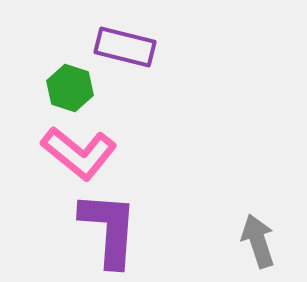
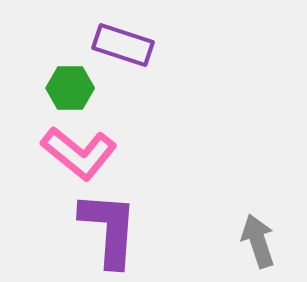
purple rectangle: moved 2 px left, 2 px up; rotated 4 degrees clockwise
green hexagon: rotated 18 degrees counterclockwise
